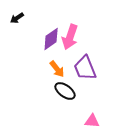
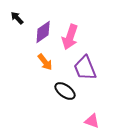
black arrow: rotated 80 degrees clockwise
purple diamond: moved 8 px left, 7 px up
orange arrow: moved 12 px left, 7 px up
pink triangle: rotated 14 degrees clockwise
